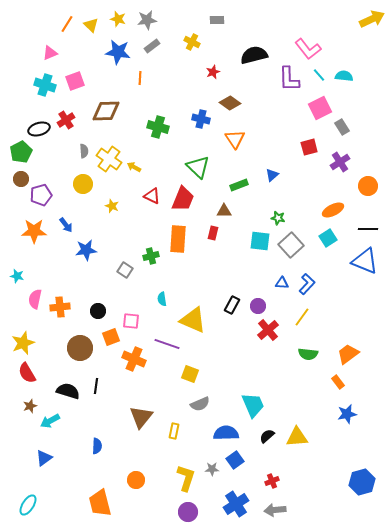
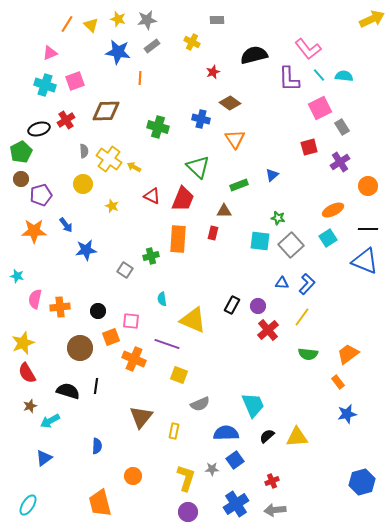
yellow square at (190, 374): moved 11 px left, 1 px down
orange circle at (136, 480): moved 3 px left, 4 px up
